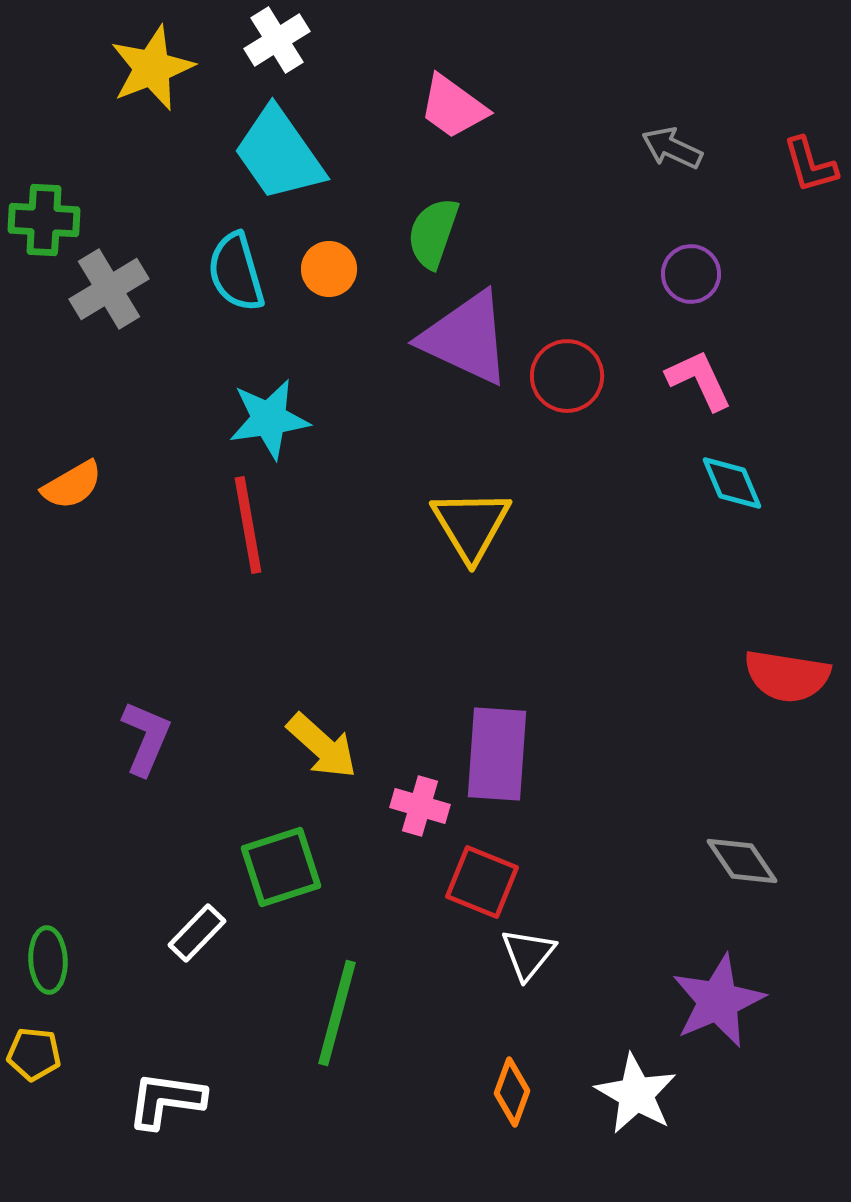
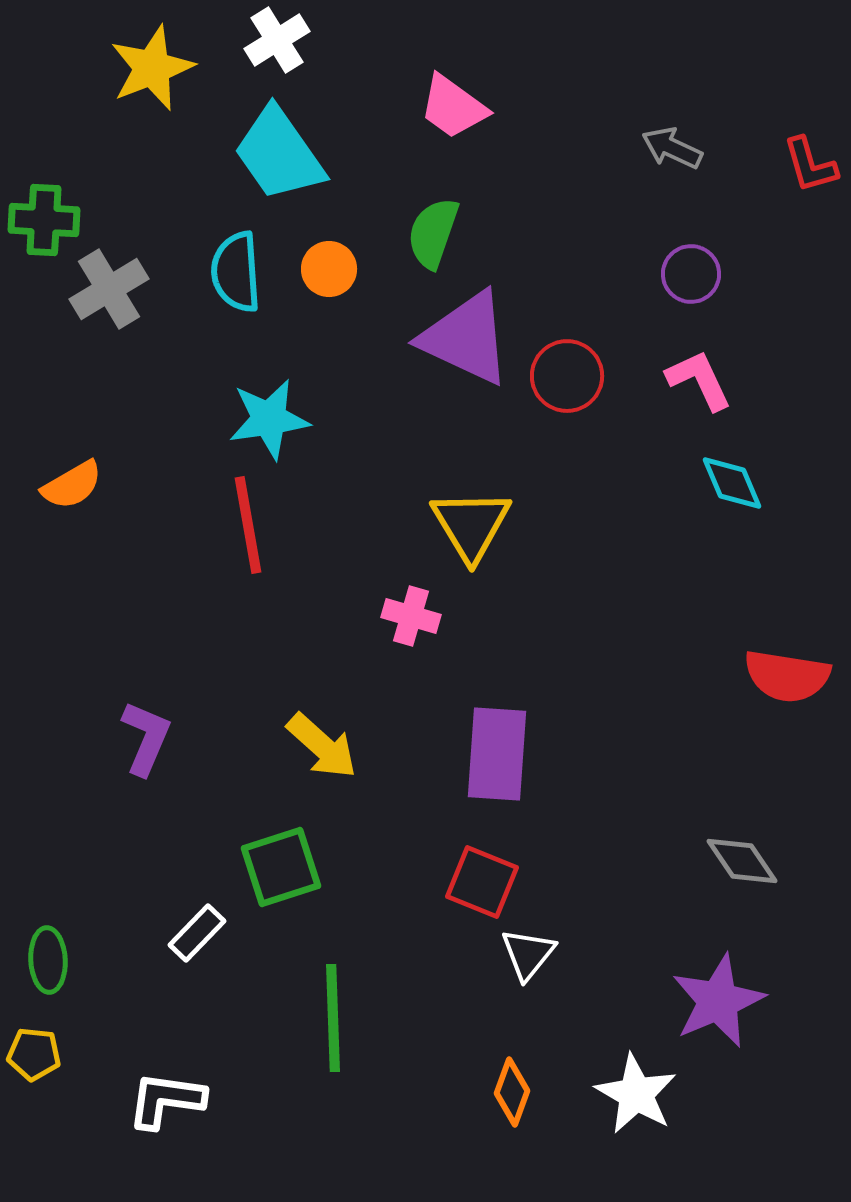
cyan semicircle: rotated 12 degrees clockwise
pink cross: moved 9 px left, 190 px up
green line: moved 4 px left, 5 px down; rotated 17 degrees counterclockwise
